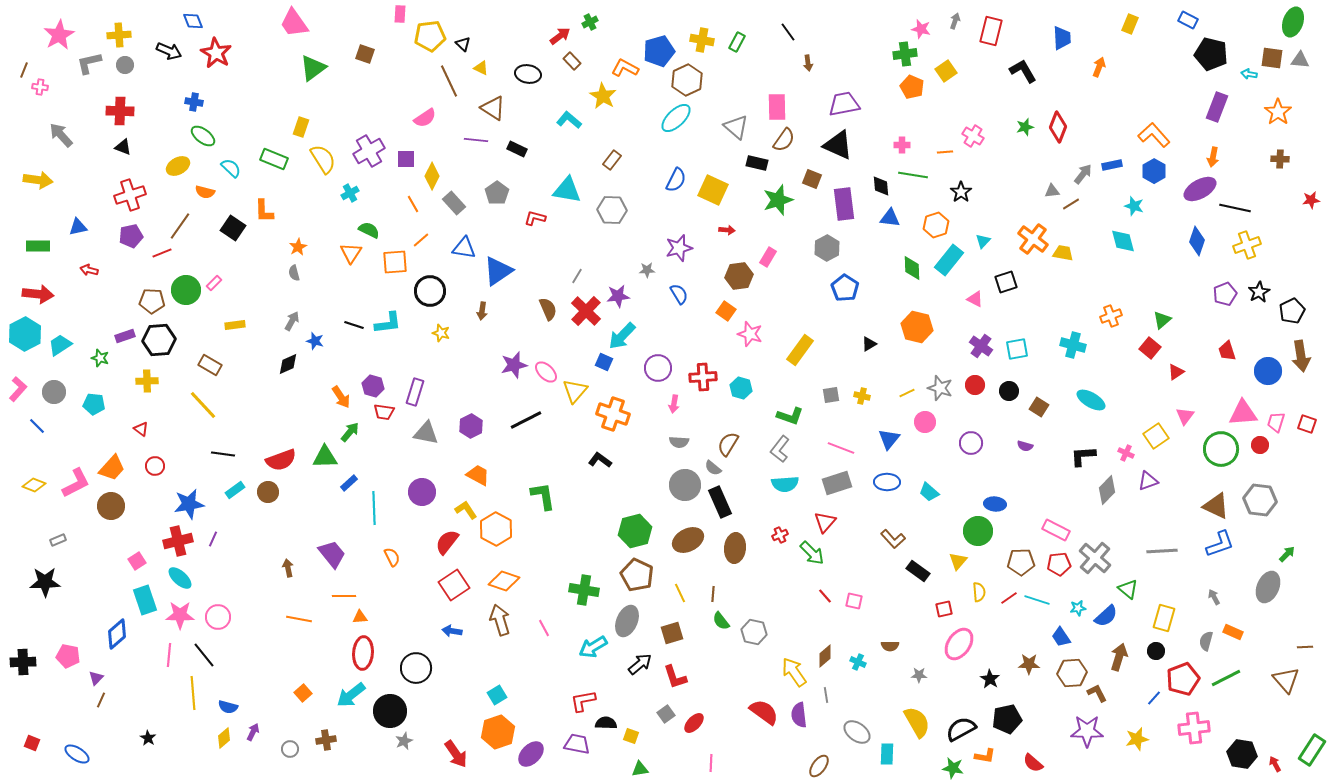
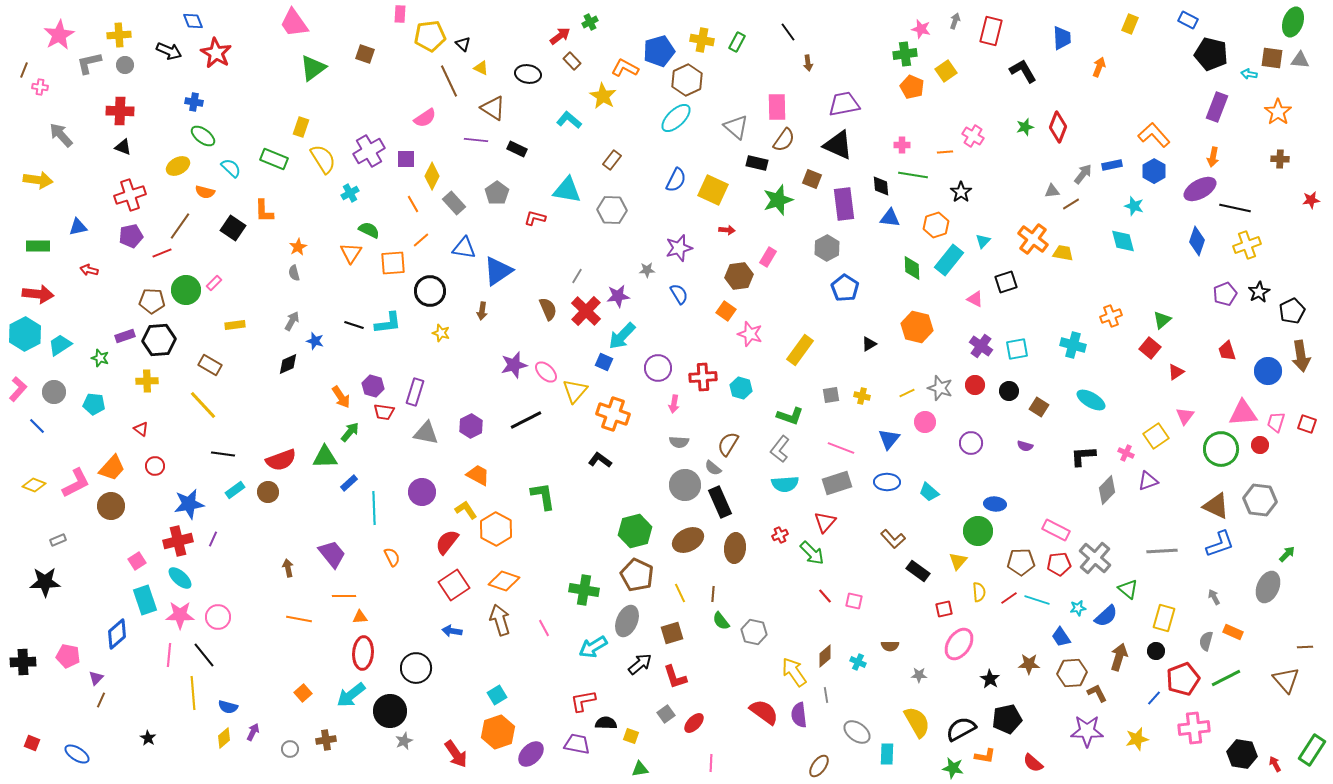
orange square at (395, 262): moved 2 px left, 1 px down
